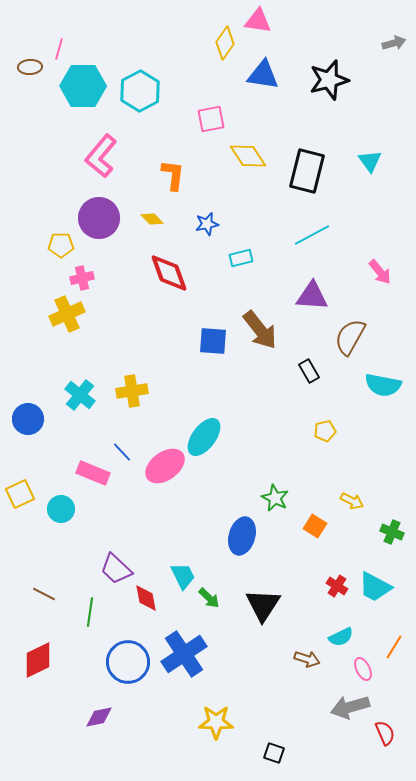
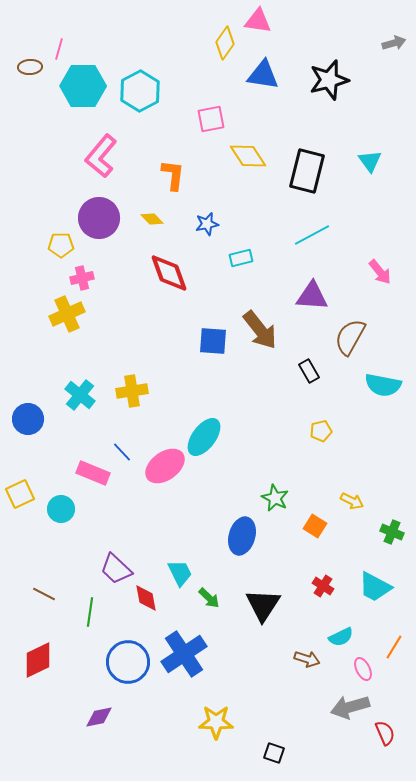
yellow pentagon at (325, 431): moved 4 px left
cyan trapezoid at (183, 576): moved 3 px left, 3 px up
red cross at (337, 586): moved 14 px left
